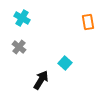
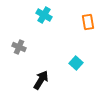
cyan cross: moved 22 px right, 3 px up
gray cross: rotated 16 degrees counterclockwise
cyan square: moved 11 px right
